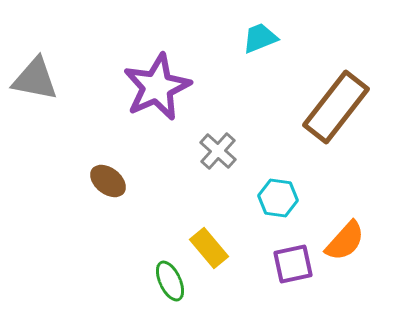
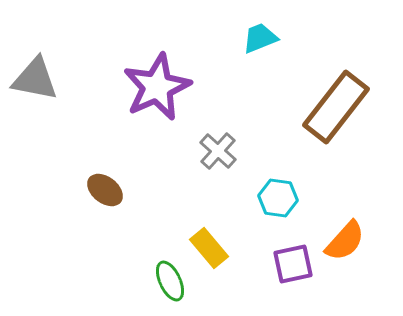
brown ellipse: moved 3 px left, 9 px down
